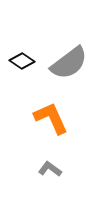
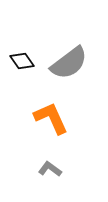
black diamond: rotated 20 degrees clockwise
